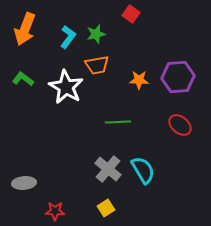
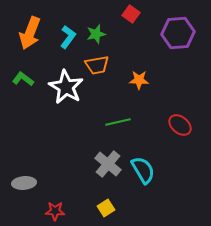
orange arrow: moved 5 px right, 4 px down
purple hexagon: moved 44 px up
green line: rotated 10 degrees counterclockwise
gray cross: moved 5 px up
